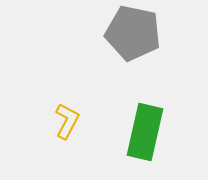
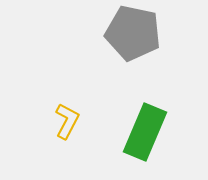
green rectangle: rotated 10 degrees clockwise
